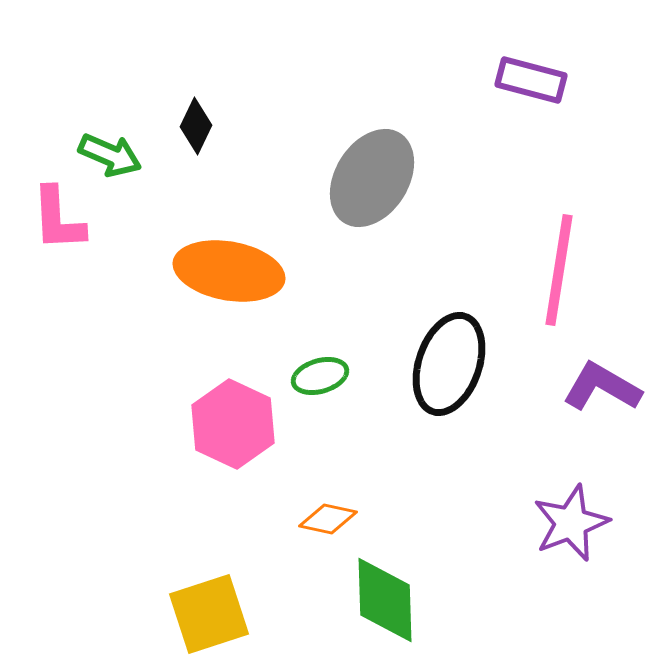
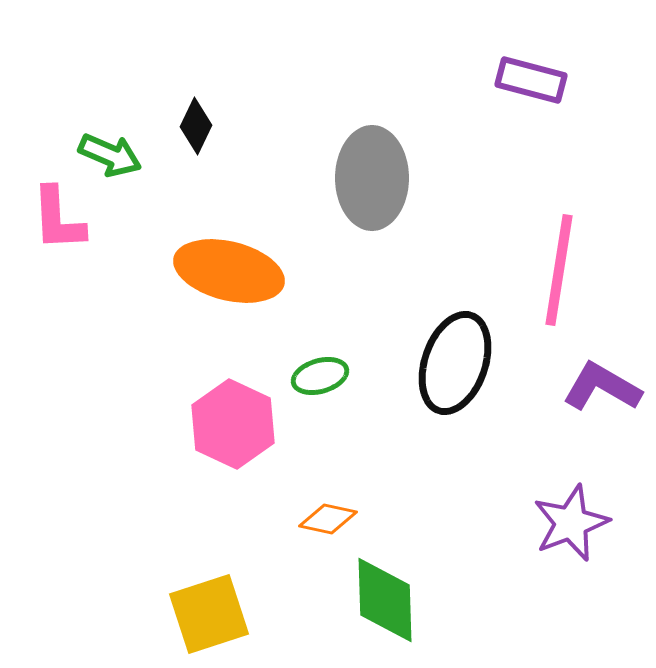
gray ellipse: rotated 32 degrees counterclockwise
orange ellipse: rotated 4 degrees clockwise
black ellipse: moved 6 px right, 1 px up
